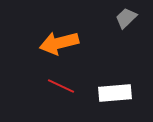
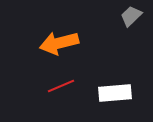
gray trapezoid: moved 5 px right, 2 px up
red line: rotated 48 degrees counterclockwise
